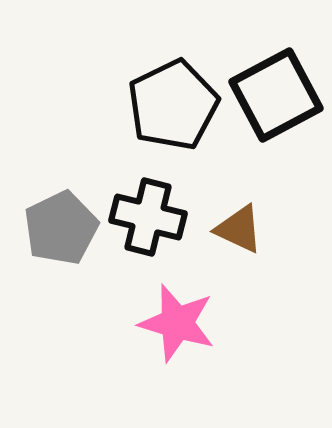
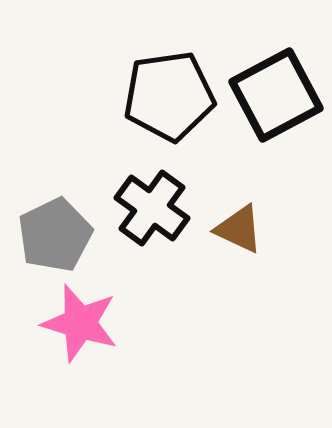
black pentagon: moved 4 px left, 9 px up; rotated 18 degrees clockwise
black cross: moved 4 px right, 9 px up; rotated 22 degrees clockwise
gray pentagon: moved 6 px left, 7 px down
pink star: moved 97 px left
